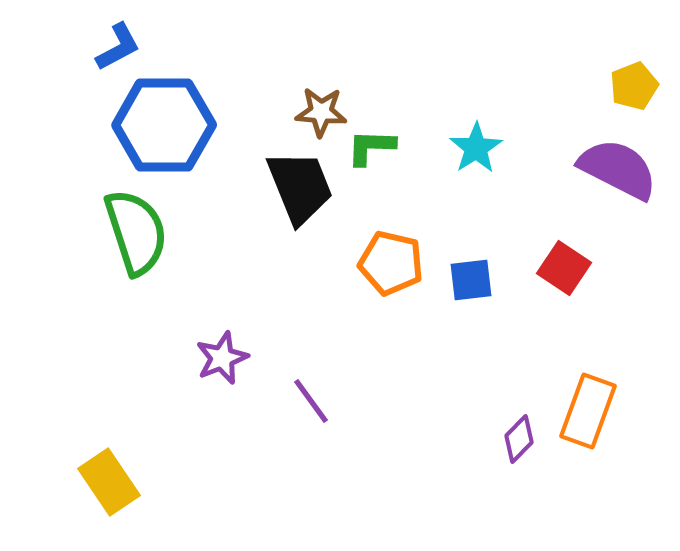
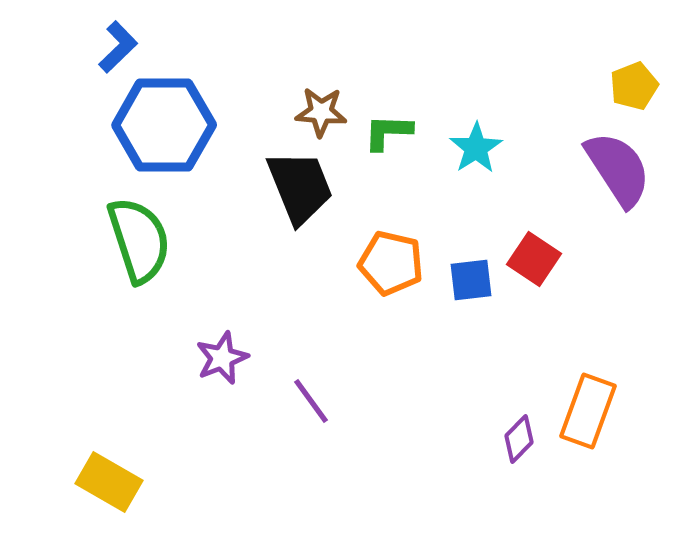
blue L-shape: rotated 16 degrees counterclockwise
green L-shape: moved 17 px right, 15 px up
purple semicircle: rotated 30 degrees clockwise
green semicircle: moved 3 px right, 8 px down
red square: moved 30 px left, 9 px up
yellow rectangle: rotated 26 degrees counterclockwise
